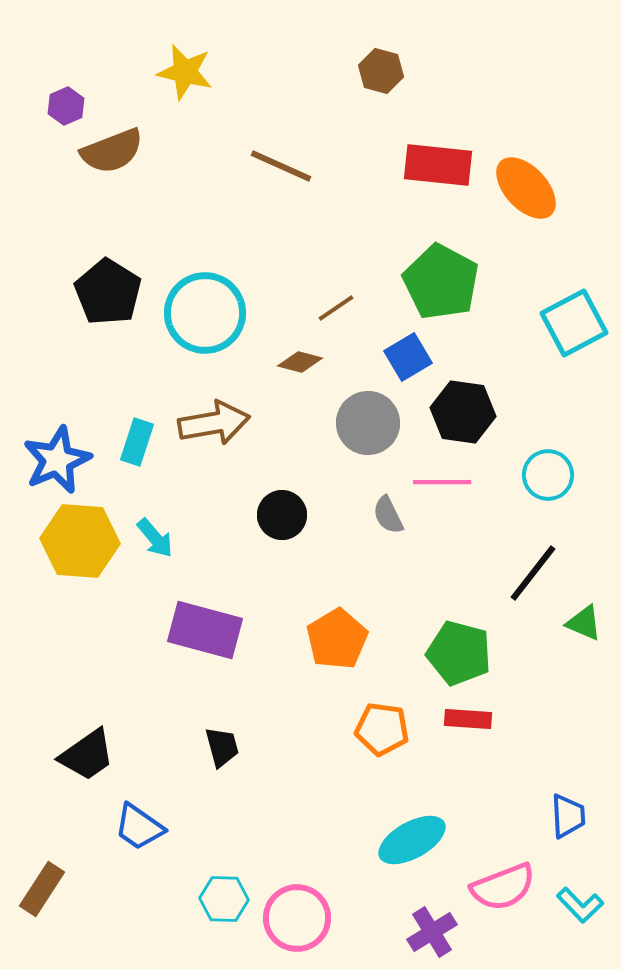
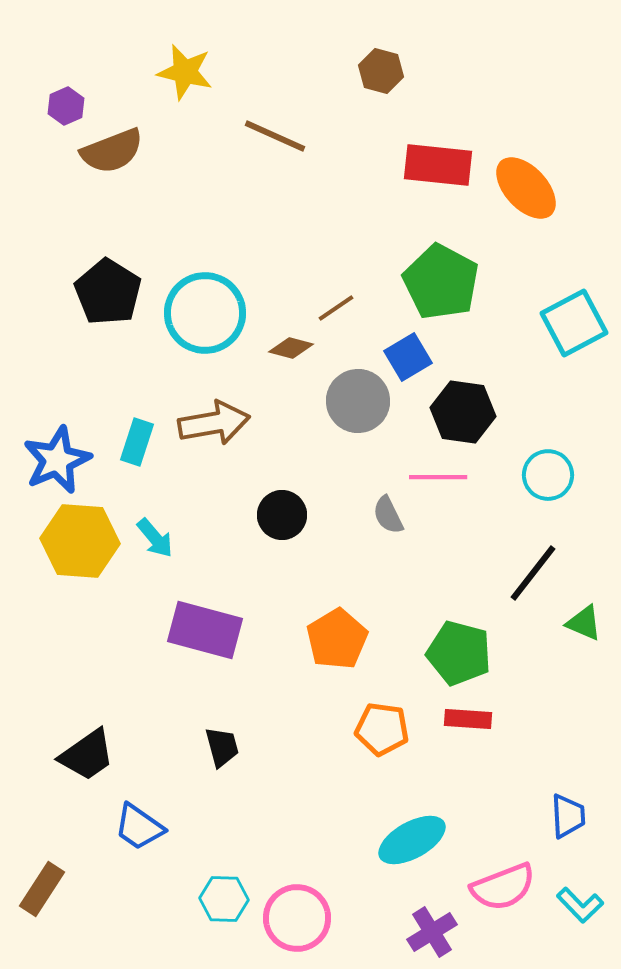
brown line at (281, 166): moved 6 px left, 30 px up
brown diamond at (300, 362): moved 9 px left, 14 px up
gray circle at (368, 423): moved 10 px left, 22 px up
pink line at (442, 482): moved 4 px left, 5 px up
